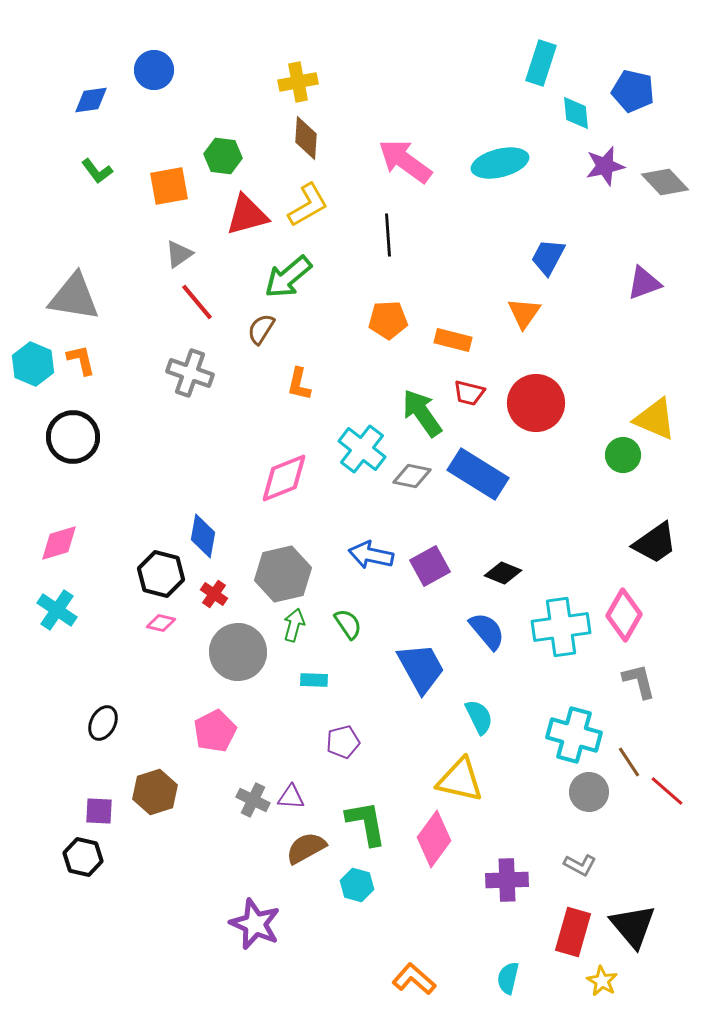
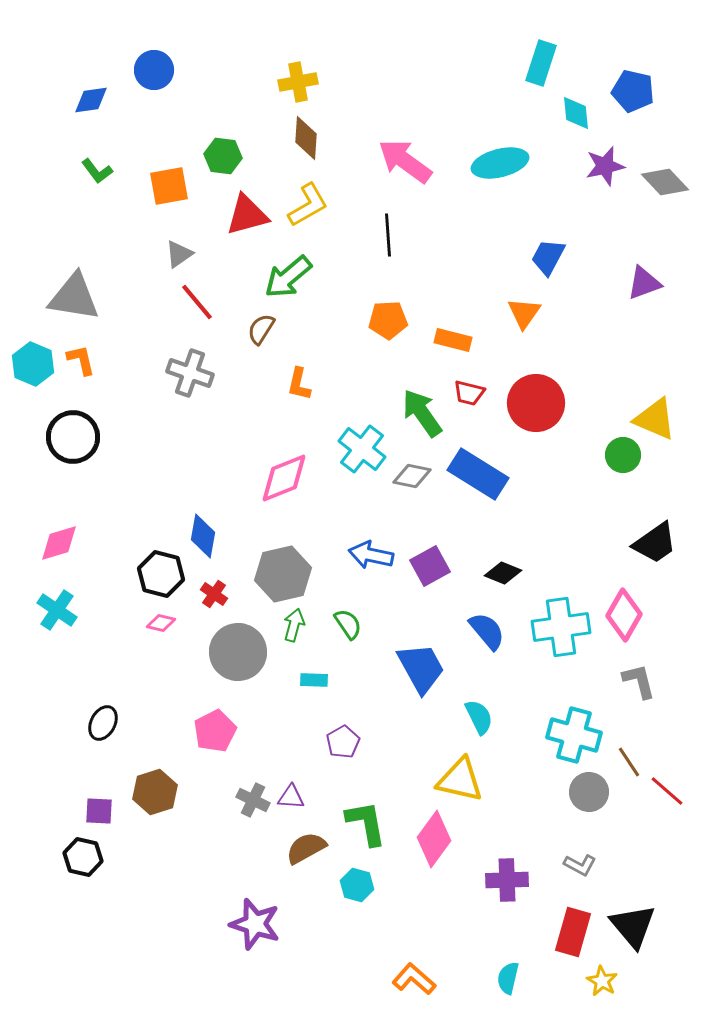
purple pentagon at (343, 742): rotated 16 degrees counterclockwise
purple star at (255, 924): rotated 6 degrees counterclockwise
